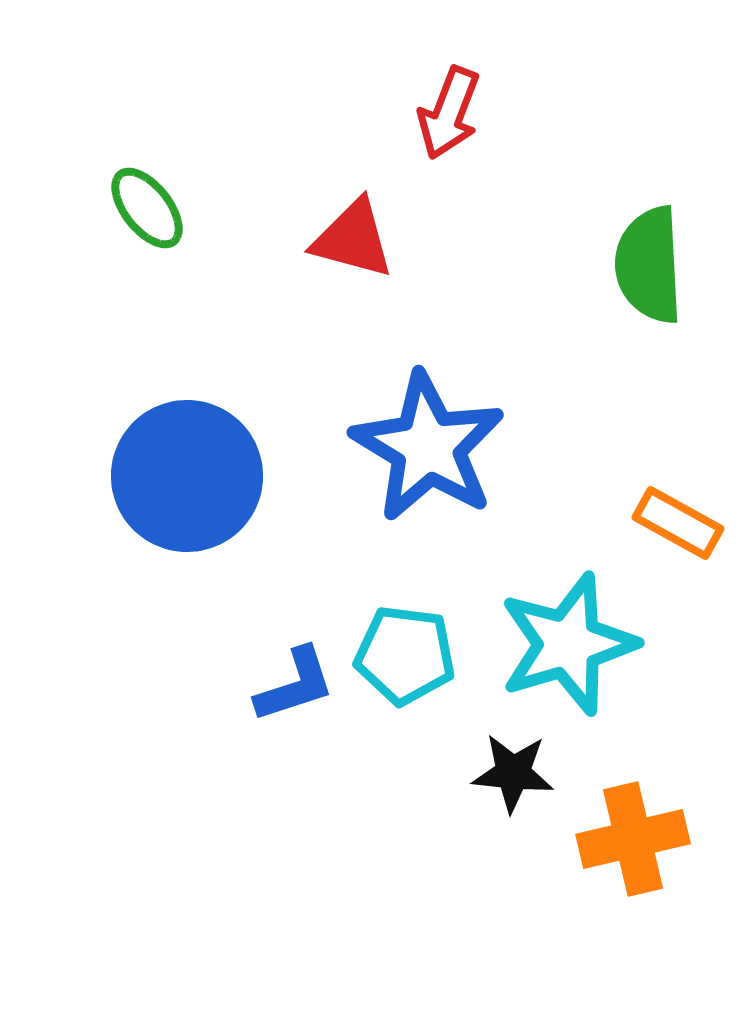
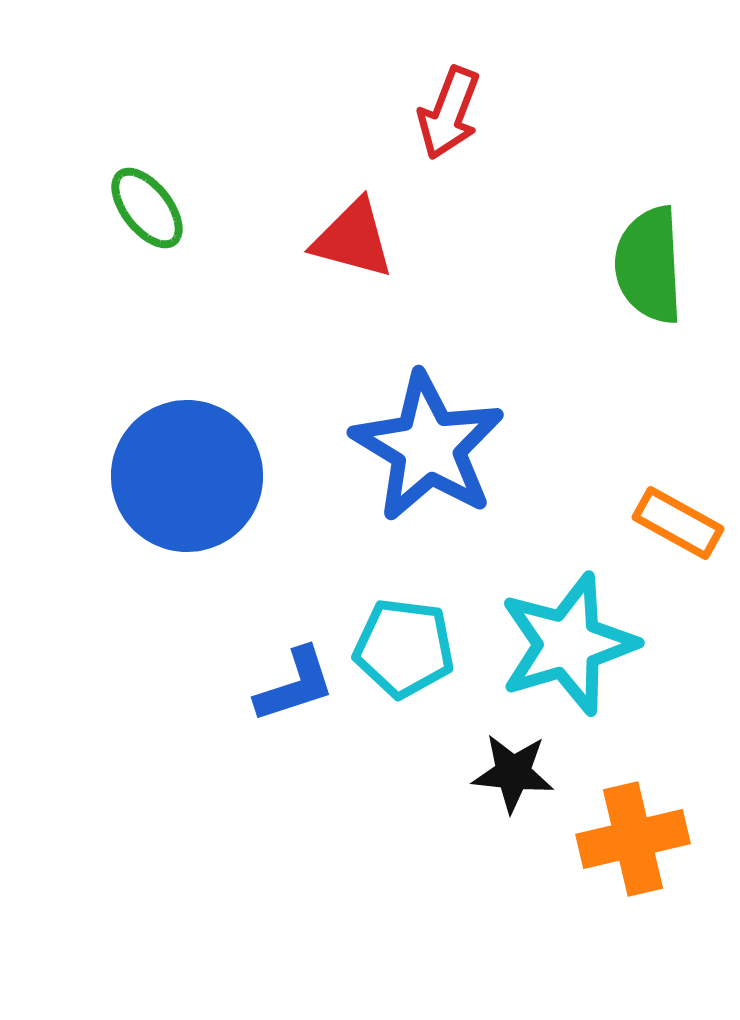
cyan pentagon: moved 1 px left, 7 px up
